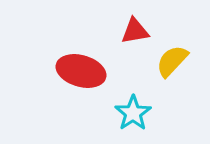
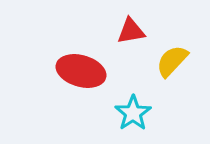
red triangle: moved 4 px left
